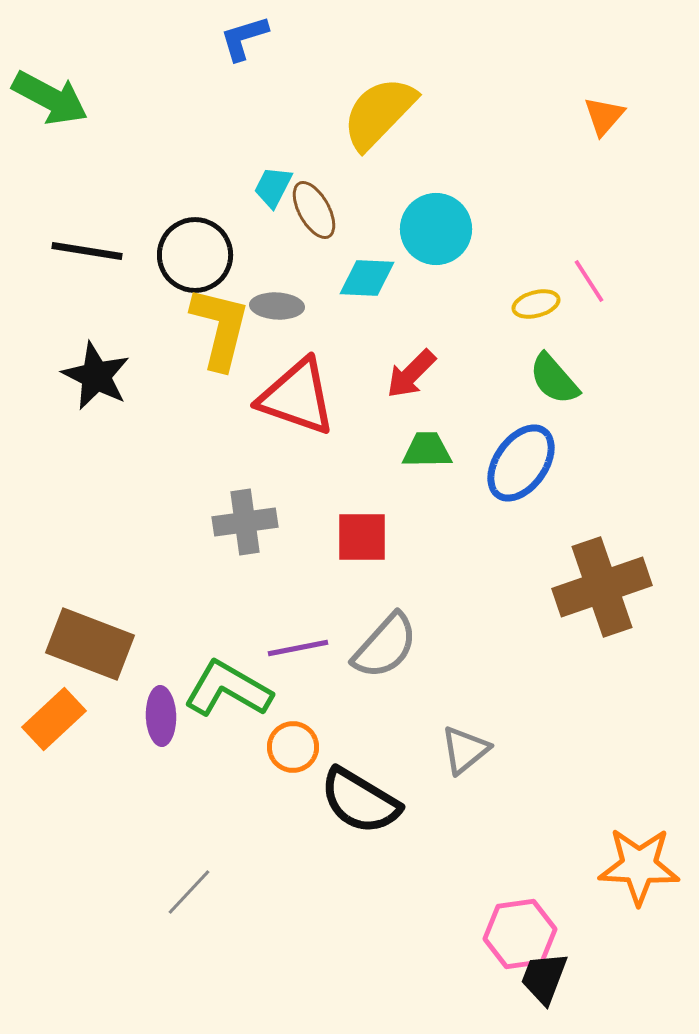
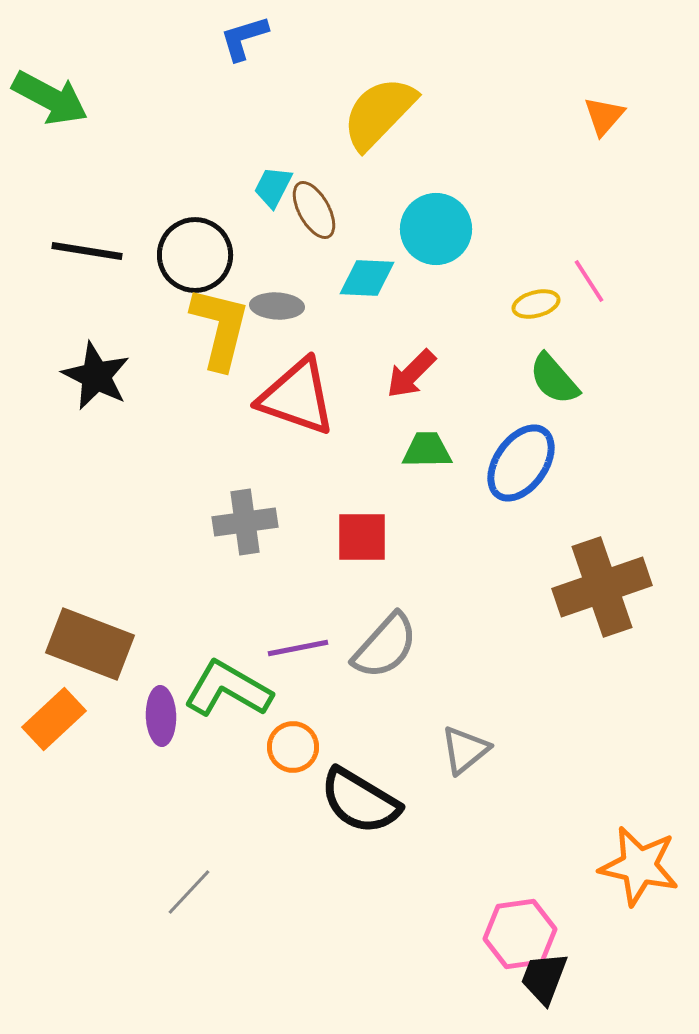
orange star: rotated 10 degrees clockwise
